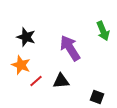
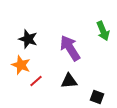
black star: moved 2 px right, 2 px down
black triangle: moved 8 px right
